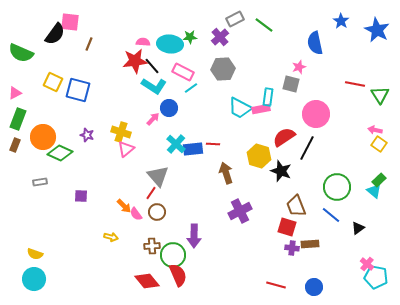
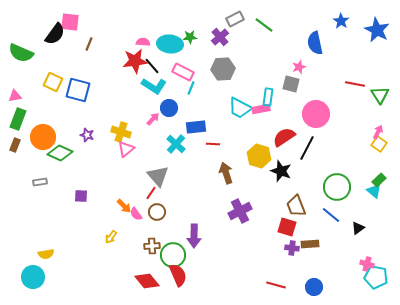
cyan line at (191, 88): rotated 32 degrees counterclockwise
pink triangle at (15, 93): moved 3 px down; rotated 16 degrees clockwise
pink arrow at (375, 130): moved 3 px right, 2 px down; rotated 104 degrees clockwise
blue rectangle at (193, 149): moved 3 px right, 22 px up
yellow arrow at (111, 237): rotated 112 degrees clockwise
yellow semicircle at (35, 254): moved 11 px right; rotated 28 degrees counterclockwise
pink cross at (367, 264): rotated 24 degrees counterclockwise
cyan circle at (34, 279): moved 1 px left, 2 px up
